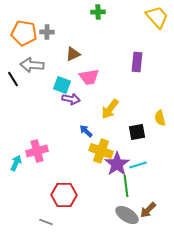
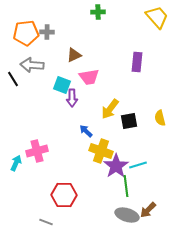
orange pentagon: moved 2 px right; rotated 15 degrees counterclockwise
brown triangle: moved 1 px right, 1 px down
purple arrow: moved 1 px right, 1 px up; rotated 78 degrees clockwise
black square: moved 8 px left, 11 px up
purple star: moved 1 px left, 2 px down
gray ellipse: rotated 15 degrees counterclockwise
